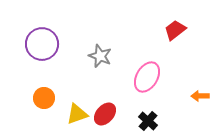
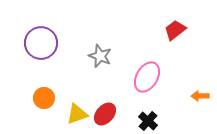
purple circle: moved 1 px left, 1 px up
